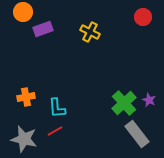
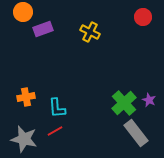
gray rectangle: moved 1 px left, 1 px up
